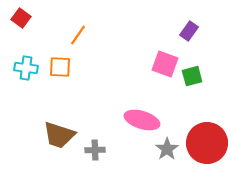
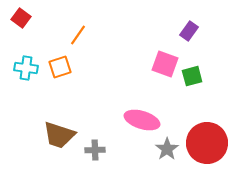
orange square: rotated 20 degrees counterclockwise
